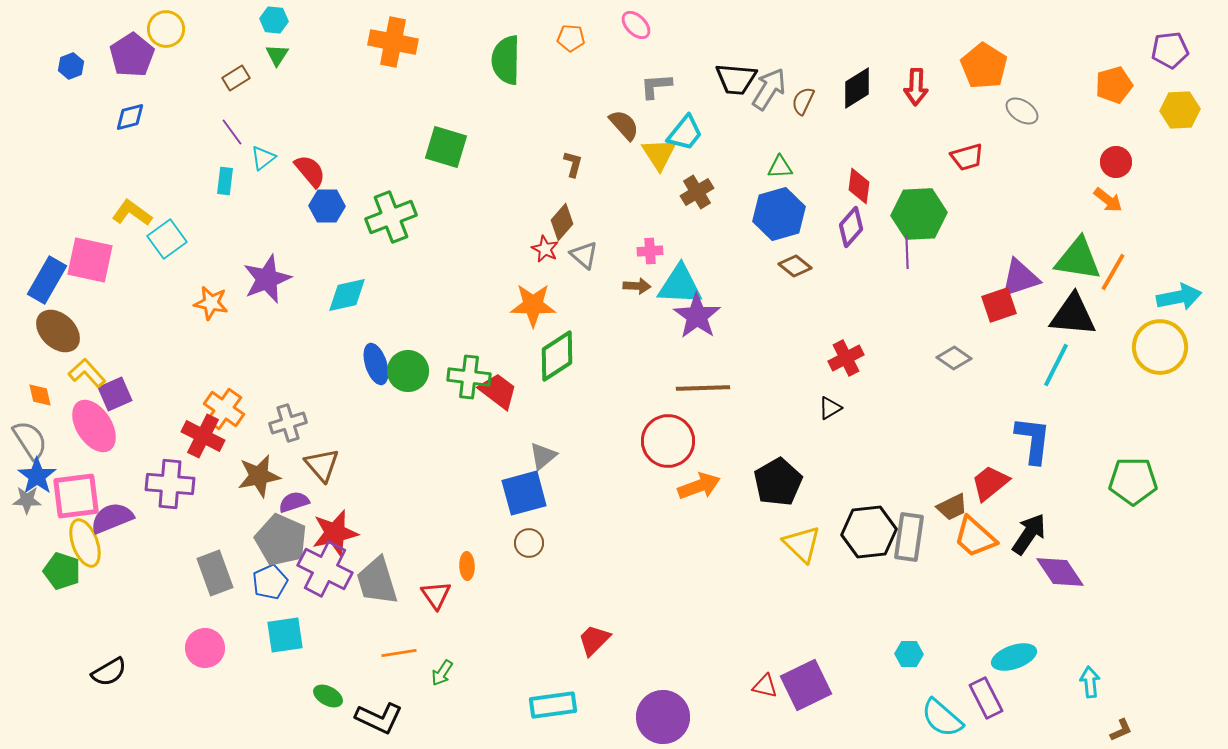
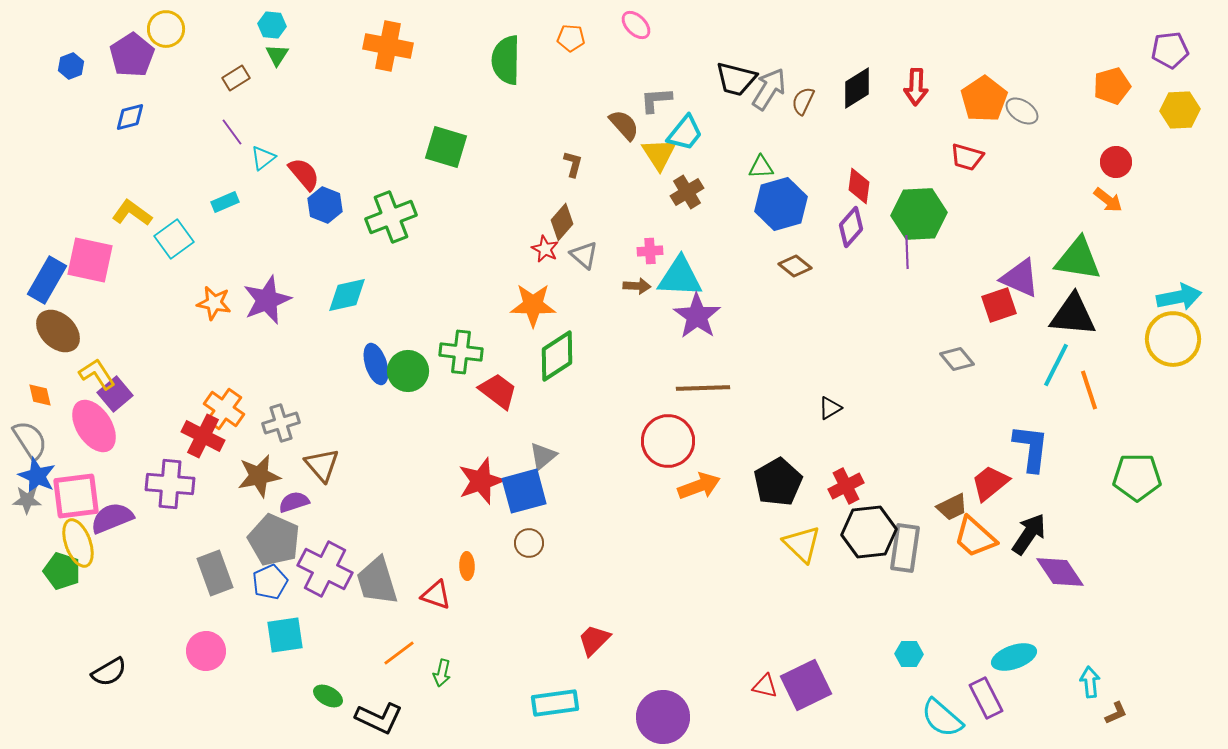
cyan hexagon at (274, 20): moved 2 px left, 5 px down
orange cross at (393, 42): moved 5 px left, 4 px down
orange pentagon at (984, 66): moved 33 px down; rotated 6 degrees clockwise
black trapezoid at (736, 79): rotated 9 degrees clockwise
orange pentagon at (1114, 85): moved 2 px left, 1 px down
gray L-shape at (656, 86): moved 14 px down
red trapezoid at (967, 157): rotated 32 degrees clockwise
green triangle at (780, 167): moved 19 px left
red semicircle at (310, 171): moved 6 px left, 3 px down
cyan rectangle at (225, 181): moved 21 px down; rotated 60 degrees clockwise
brown cross at (697, 192): moved 10 px left
blue hexagon at (327, 206): moved 2 px left, 1 px up; rotated 20 degrees clockwise
blue hexagon at (779, 214): moved 2 px right, 10 px up
cyan square at (167, 239): moved 7 px right
orange line at (1113, 272): moved 24 px left, 118 px down; rotated 48 degrees counterclockwise
purple triangle at (1020, 278): rotated 42 degrees clockwise
purple star at (267, 279): moved 21 px down
cyan triangle at (680, 285): moved 8 px up
orange star at (211, 303): moved 3 px right
yellow circle at (1160, 347): moved 13 px right, 8 px up
red cross at (846, 358): moved 128 px down
gray diamond at (954, 358): moved 3 px right, 1 px down; rotated 16 degrees clockwise
yellow L-shape at (87, 373): moved 10 px right, 1 px down; rotated 9 degrees clockwise
green cross at (469, 377): moved 8 px left, 25 px up
purple square at (115, 394): rotated 16 degrees counterclockwise
gray cross at (288, 423): moved 7 px left
blue L-shape at (1033, 440): moved 2 px left, 8 px down
blue star at (37, 476): rotated 12 degrees counterclockwise
green pentagon at (1133, 481): moved 4 px right, 4 px up
blue square at (524, 493): moved 2 px up
red star at (335, 533): moved 146 px right, 52 px up; rotated 6 degrees counterclockwise
gray rectangle at (909, 537): moved 4 px left, 11 px down
gray pentagon at (281, 540): moved 7 px left
yellow ellipse at (85, 543): moved 7 px left
red triangle at (436, 595): rotated 36 degrees counterclockwise
pink circle at (205, 648): moved 1 px right, 3 px down
orange line at (399, 653): rotated 28 degrees counterclockwise
green arrow at (442, 673): rotated 20 degrees counterclockwise
cyan rectangle at (553, 705): moved 2 px right, 2 px up
brown L-shape at (1121, 730): moved 5 px left, 17 px up
